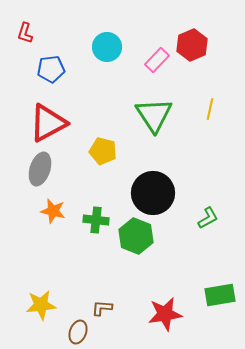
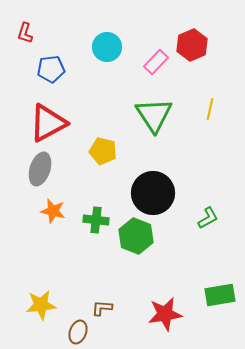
pink rectangle: moved 1 px left, 2 px down
